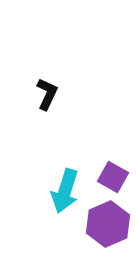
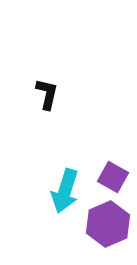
black L-shape: rotated 12 degrees counterclockwise
